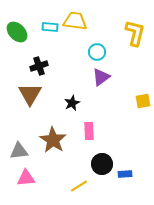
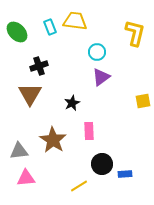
cyan rectangle: rotated 63 degrees clockwise
